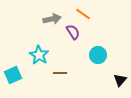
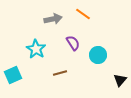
gray arrow: moved 1 px right
purple semicircle: moved 11 px down
cyan star: moved 3 px left, 6 px up
brown line: rotated 16 degrees counterclockwise
